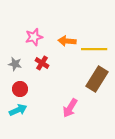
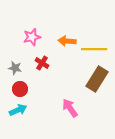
pink star: moved 2 px left
gray star: moved 4 px down
pink arrow: rotated 114 degrees clockwise
